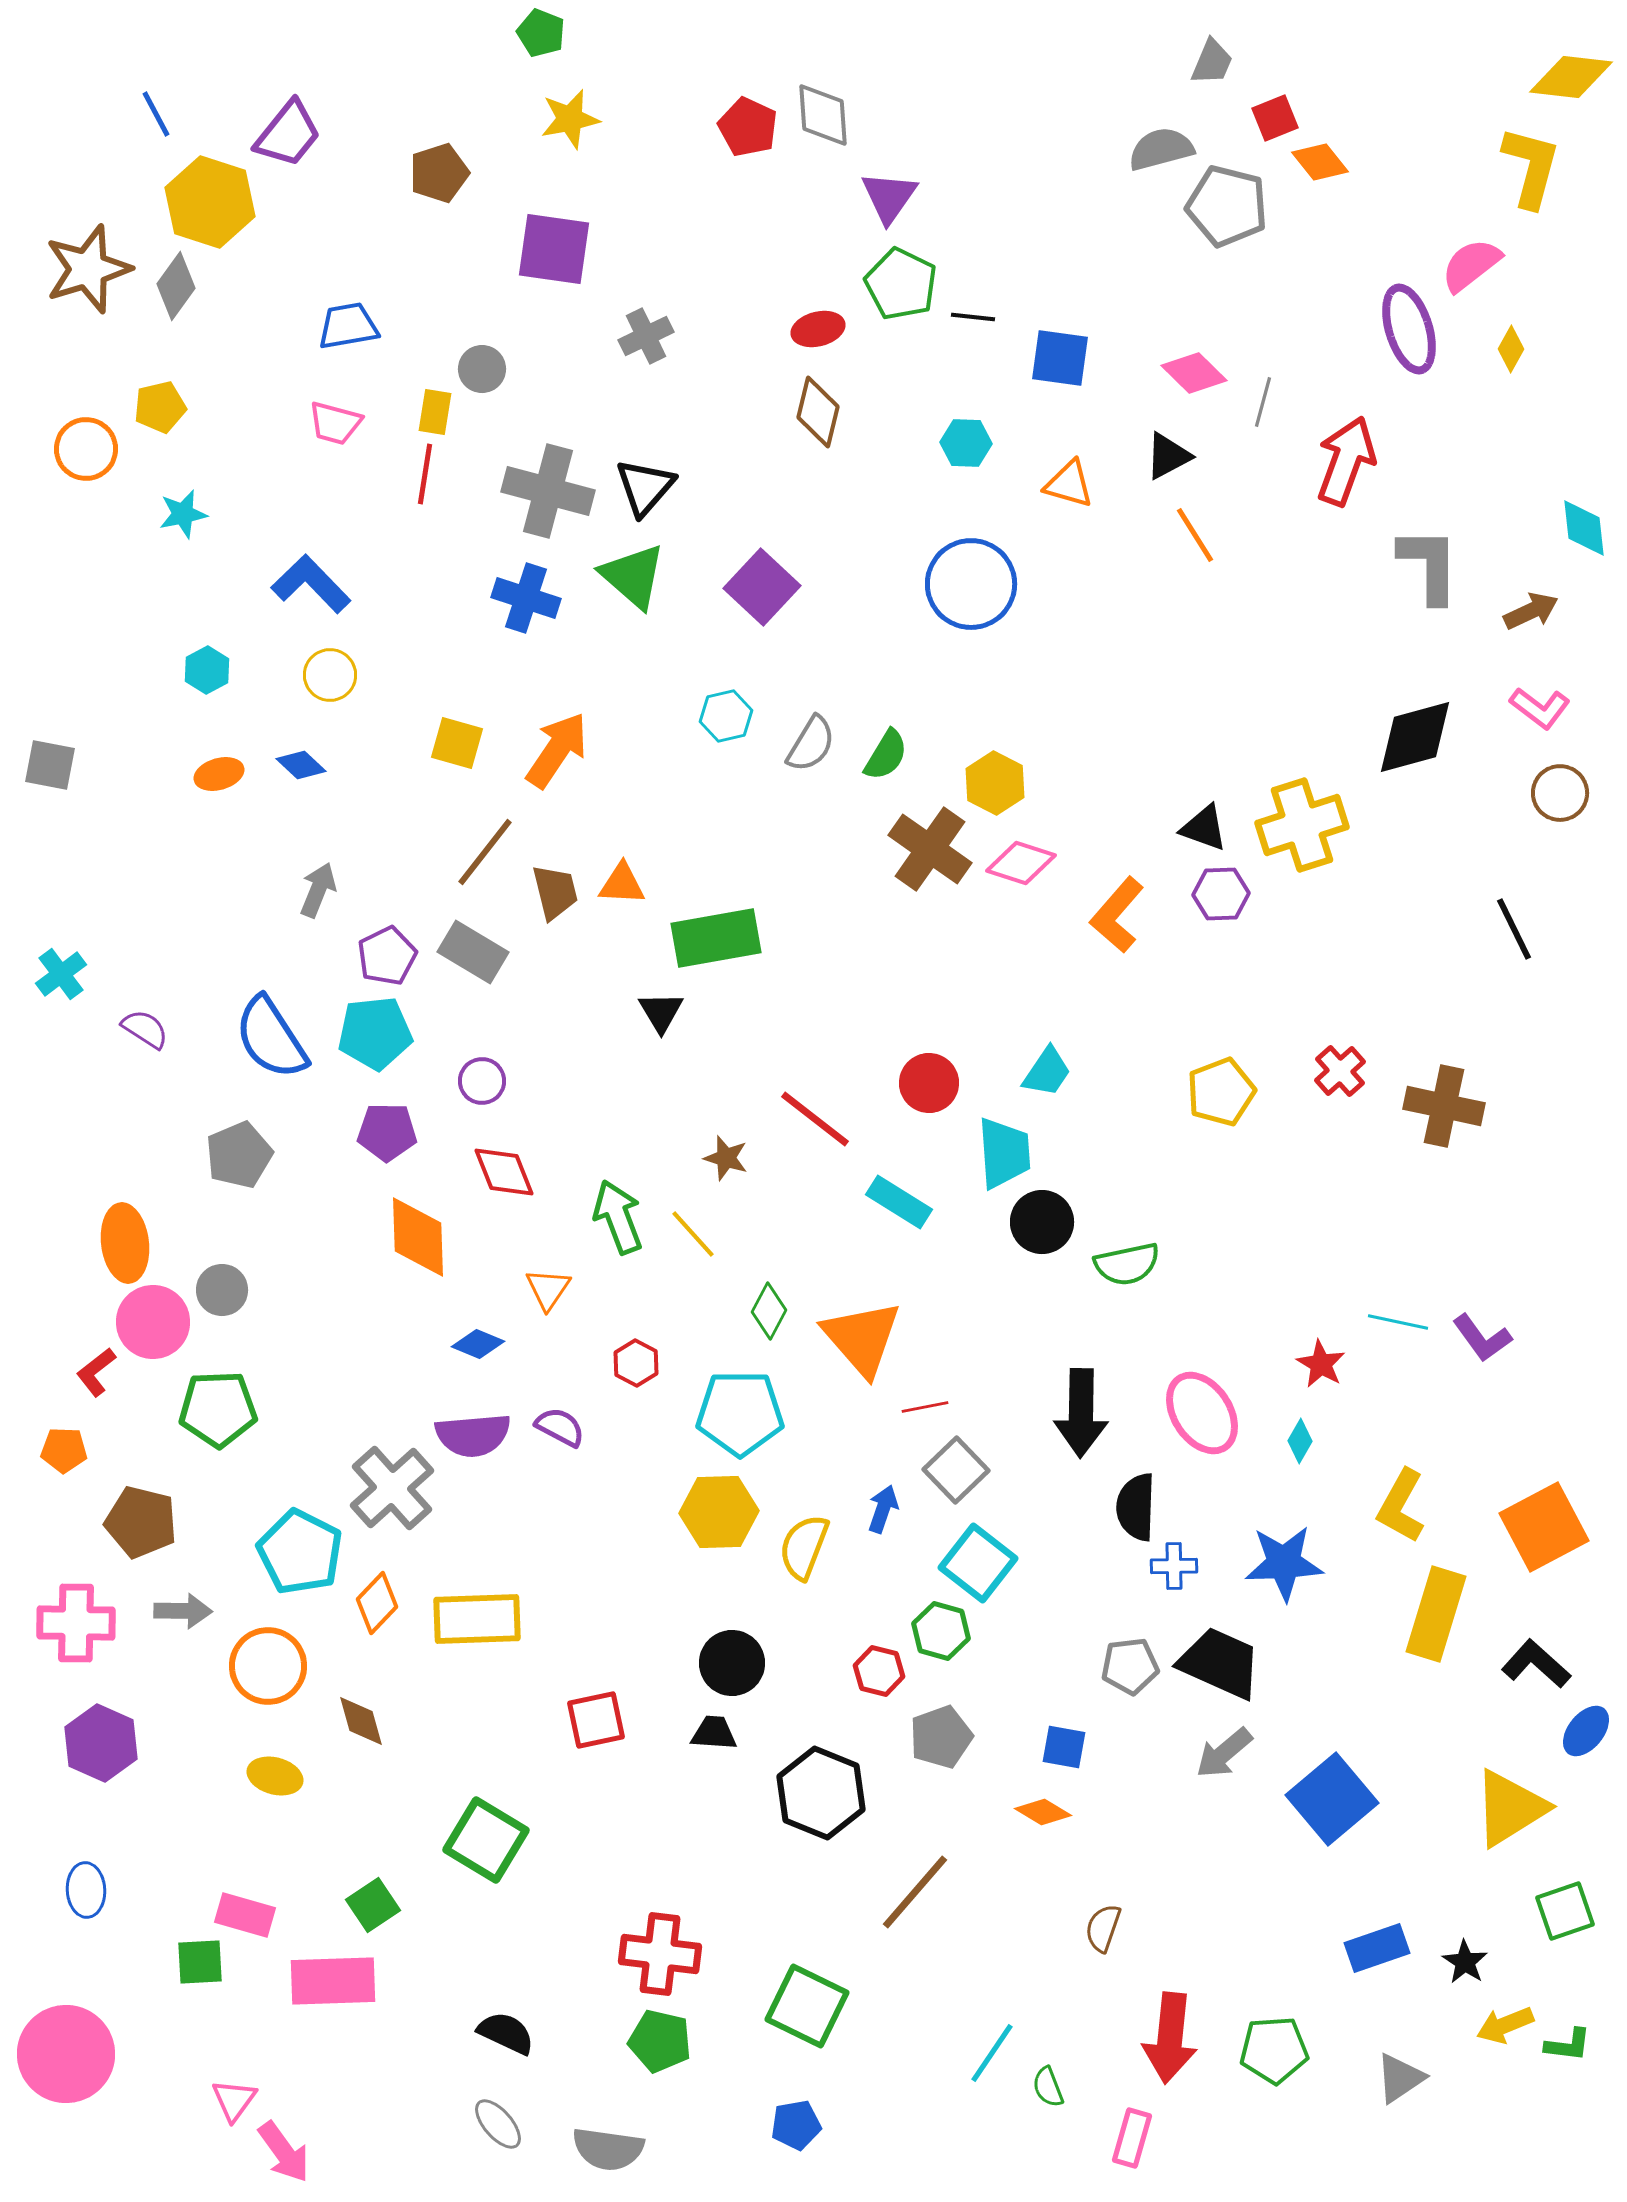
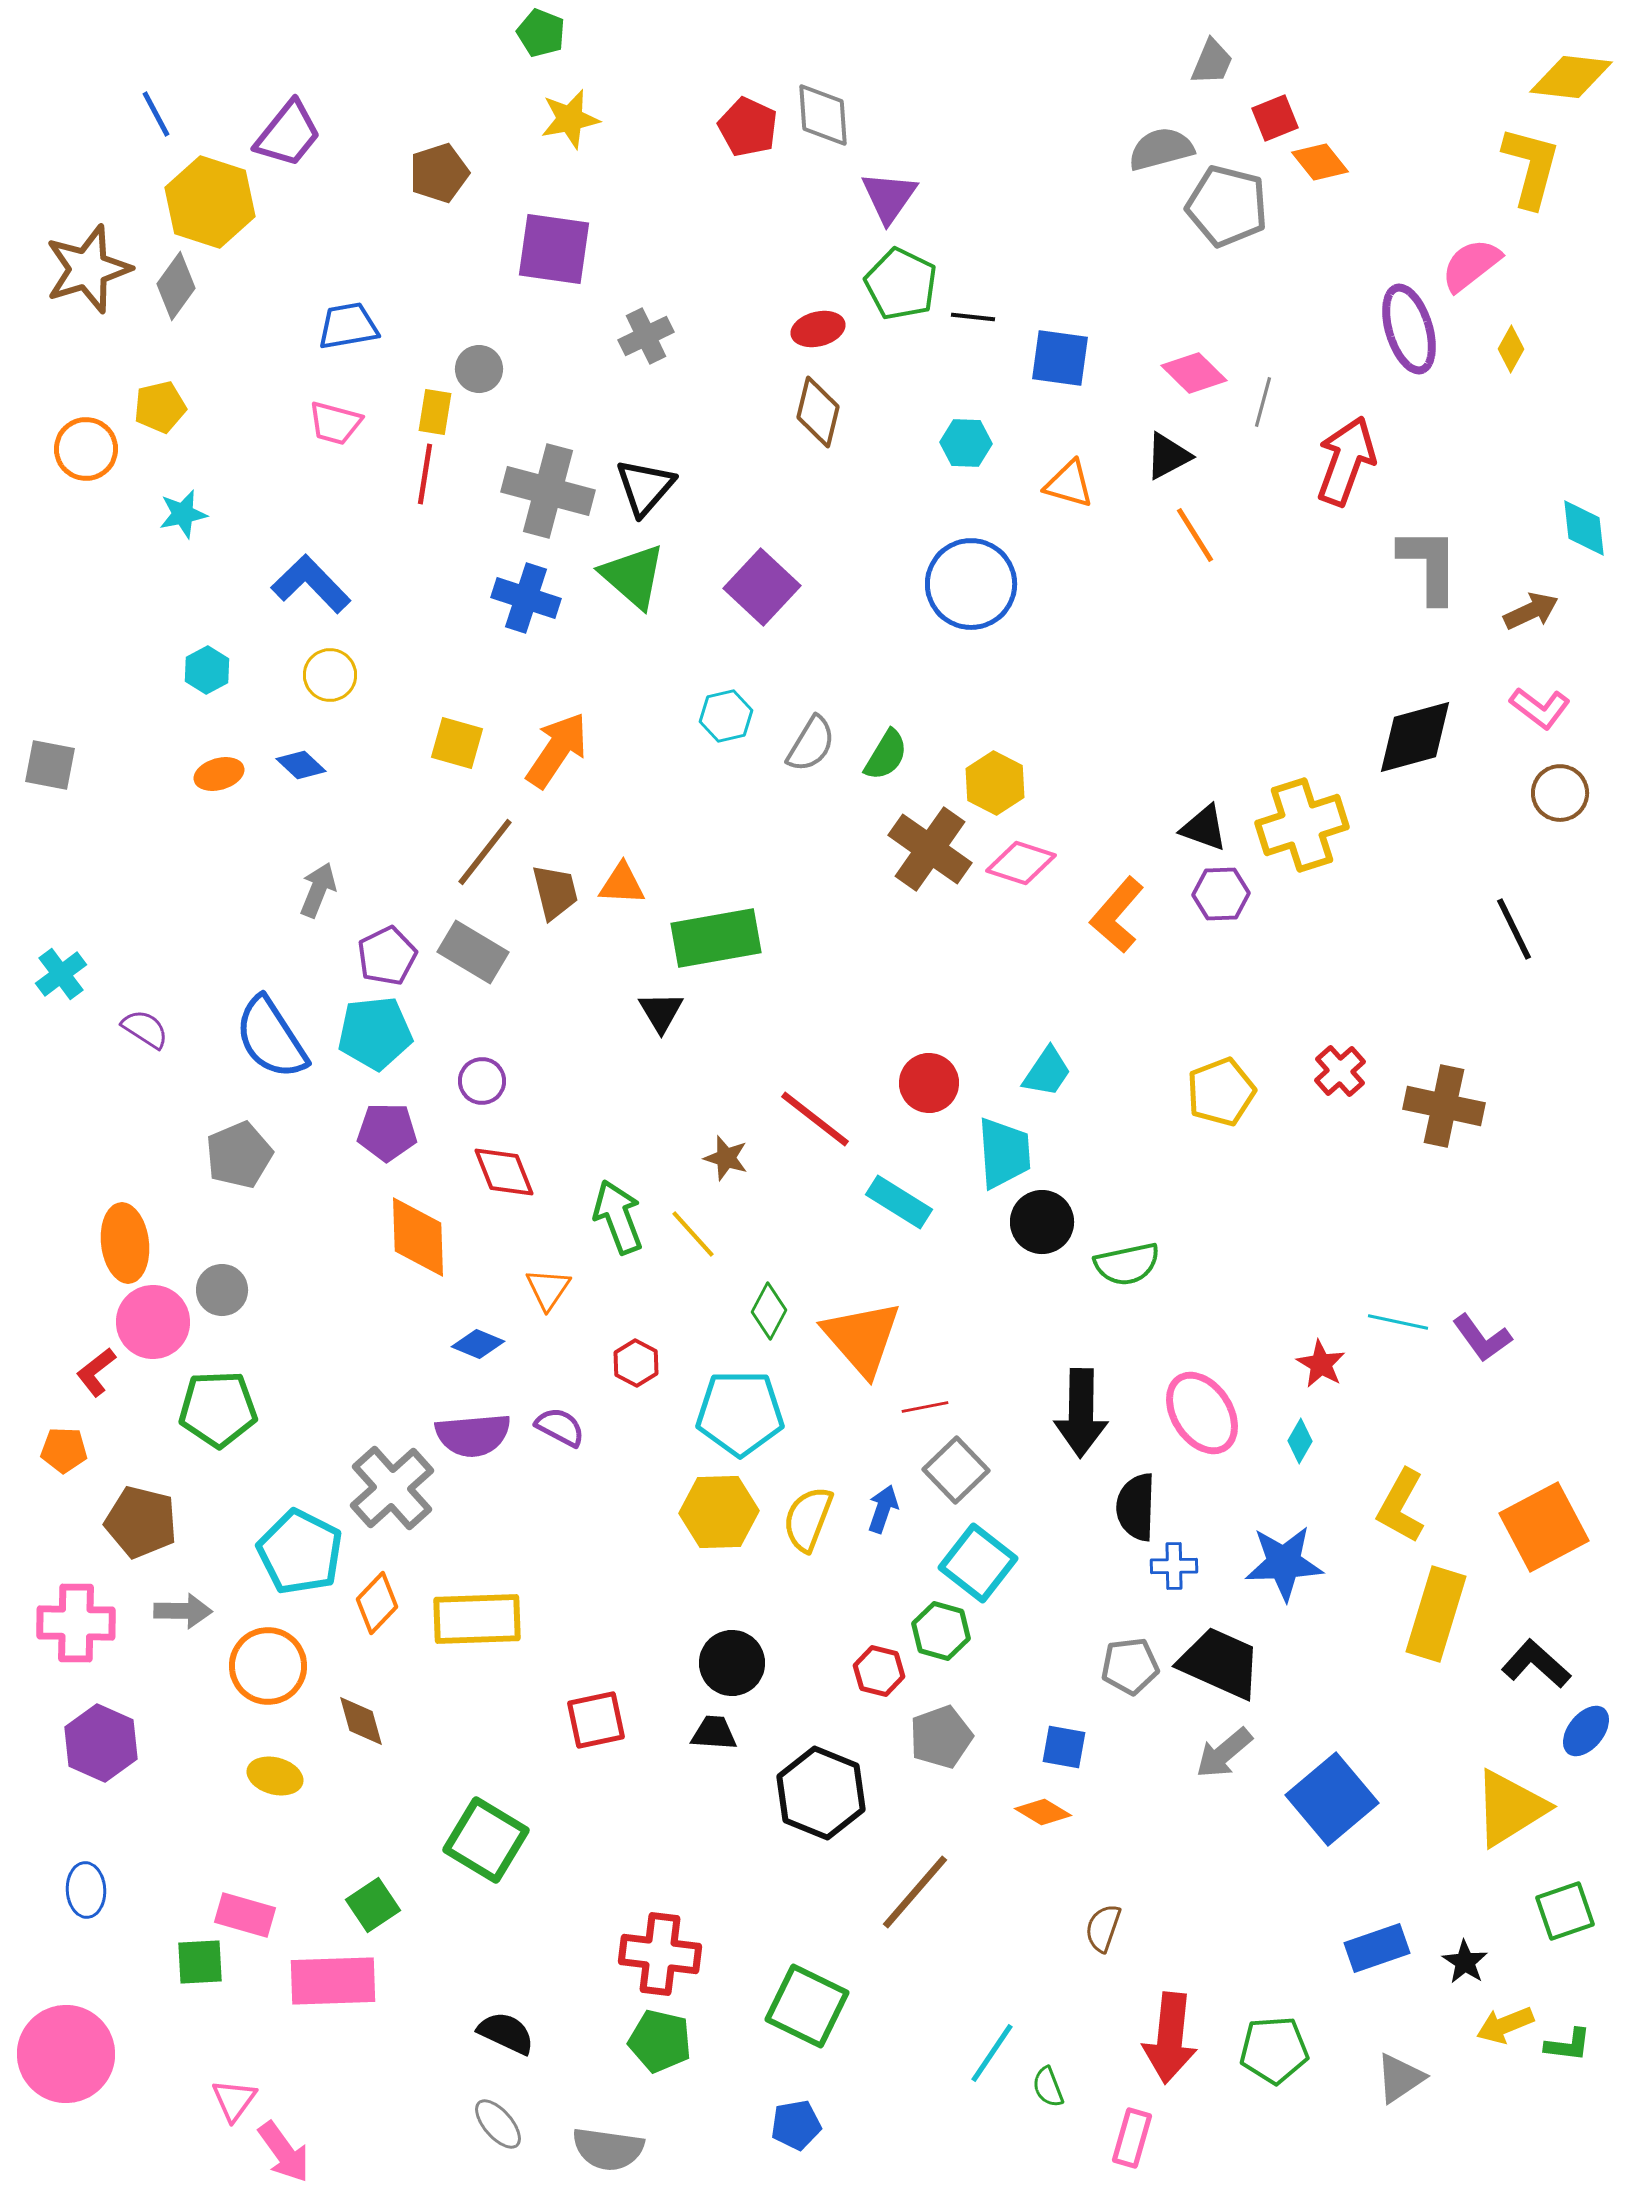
gray circle at (482, 369): moved 3 px left
yellow semicircle at (804, 1547): moved 4 px right, 28 px up
